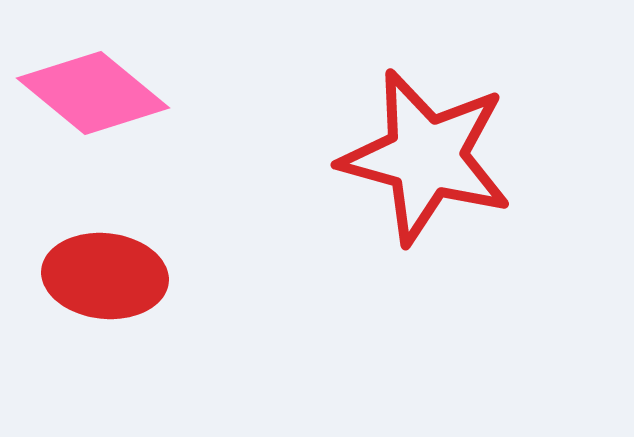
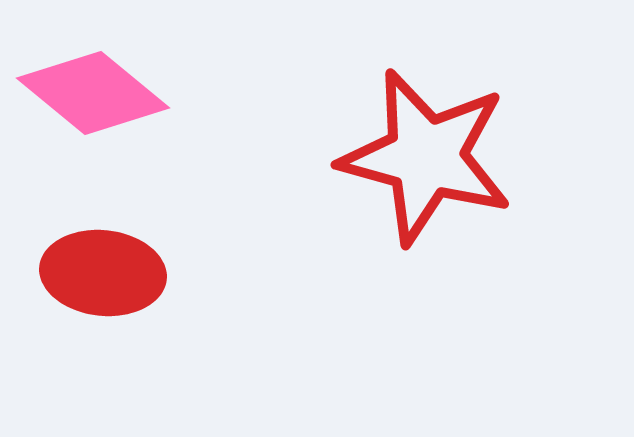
red ellipse: moved 2 px left, 3 px up
